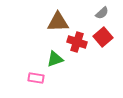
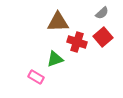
pink rectangle: moved 1 px up; rotated 21 degrees clockwise
